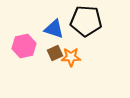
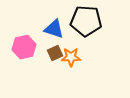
pink hexagon: moved 1 px down
